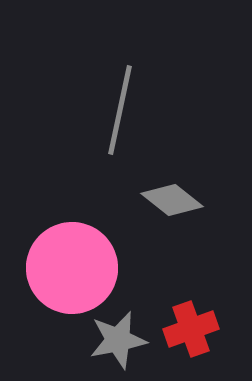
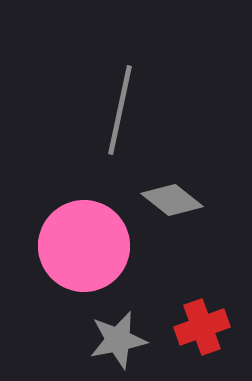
pink circle: moved 12 px right, 22 px up
red cross: moved 11 px right, 2 px up
